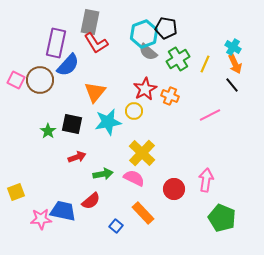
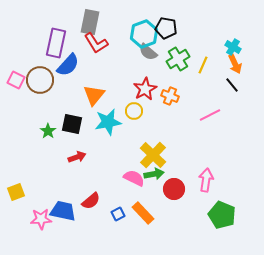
yellow line: moved 2 px left, 1 px down
orange triangle: moved 1 px left, 3 px down
yellow cross: moved 11 px right, 2 px down
green arrow: moved 51 px right
green pentagon: moved 3 px up
blue square: moved 2 px right, 12 px up; rotated 24 degrees clockwise
